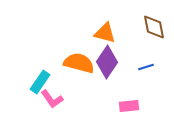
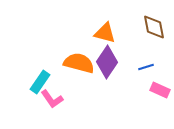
pink rectangle: moved 31 px right, 16 px up; rotated 30 degrees clockwise
